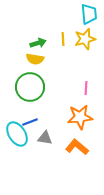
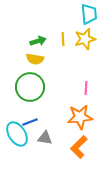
green arrow: moved 2 px up
orange L-shape: moved 2 px right; rotated 85 degrees counterclockwise
